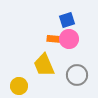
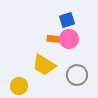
yellow trapezoid: rotated 35 degrees counterclockwise
